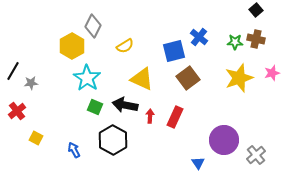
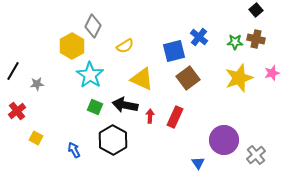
cyan star: moved 3 px right, 3 px up
gray star: moved 6 px right, 1 px down
